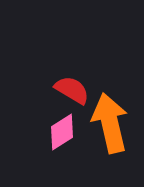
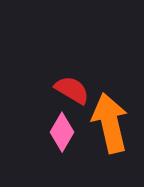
pink diamond: rotated 27 degrees counterclockwise
